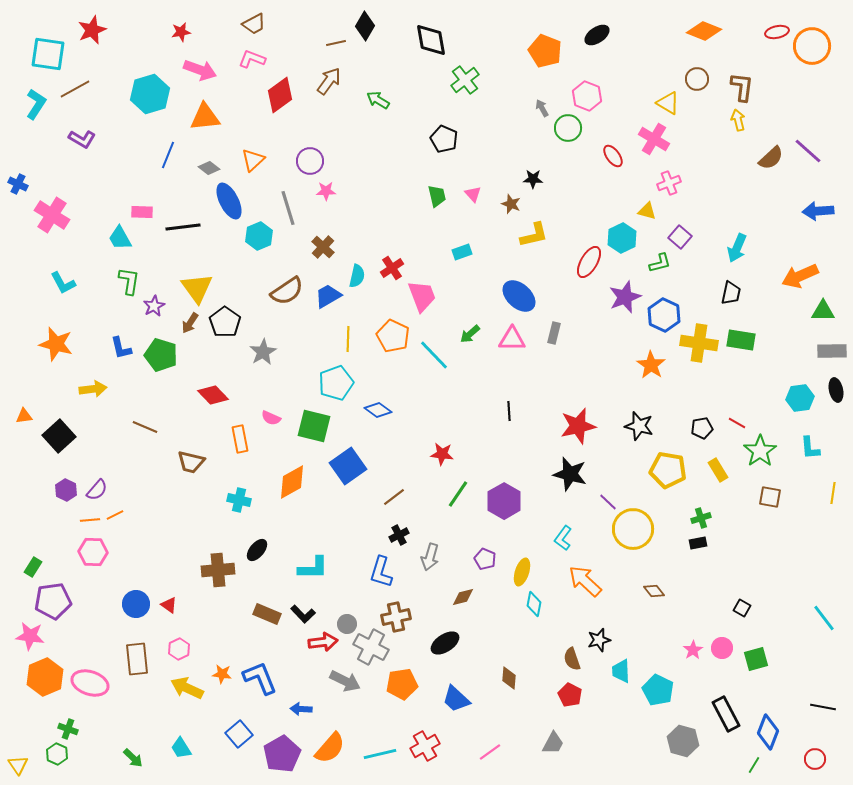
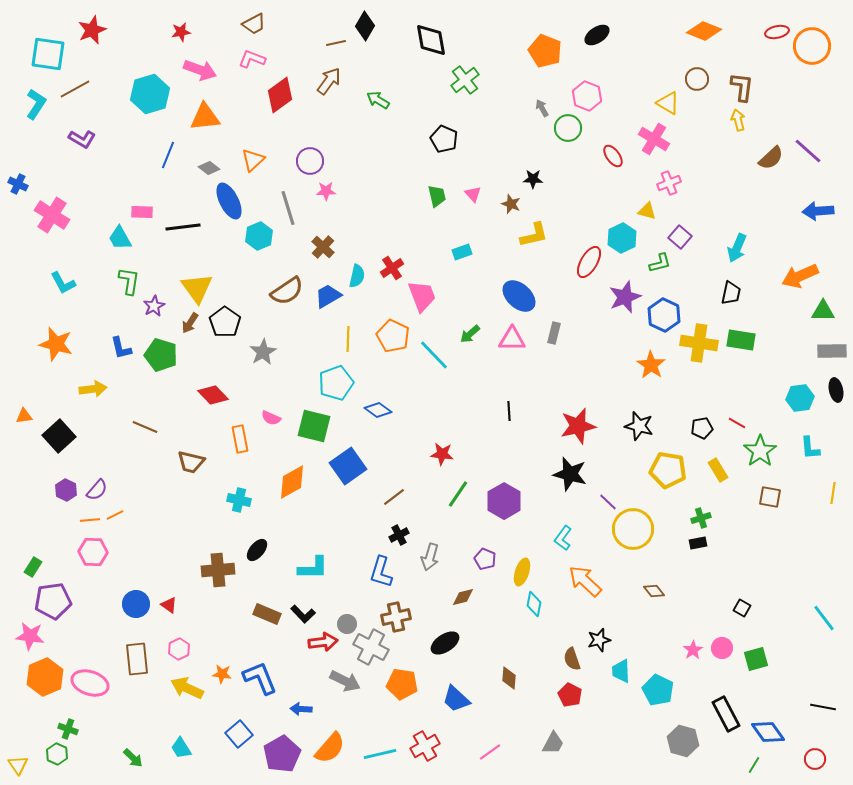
orange pentagon at (402, 684): rotated 16 degrees clockwise
blue diamond at (768, 732): rotated 56 degrees counterclockwise
